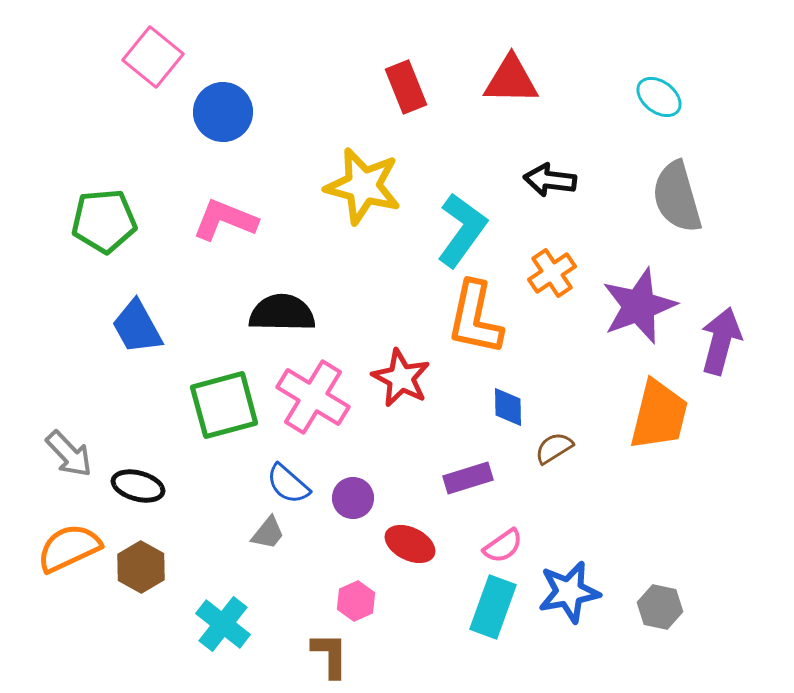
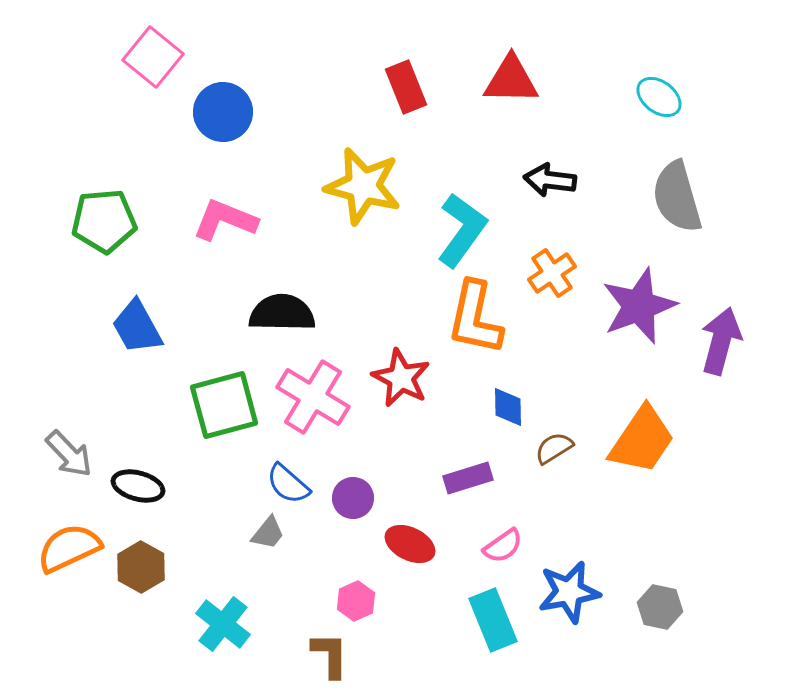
orange trapezoid: moved 17 px left, 25 px down; rotated 20 degrees clockwise
cyan rectangle: moved 13 px down; rotated 42 degrees counterclockwise
